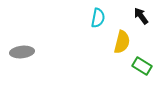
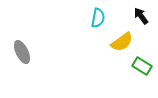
yellow semicircle: rotated 40 degrees clockwise
gray ellipse: rotated 70 degrees clockwise
